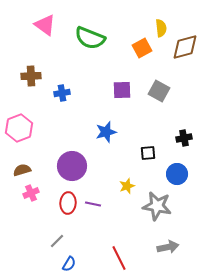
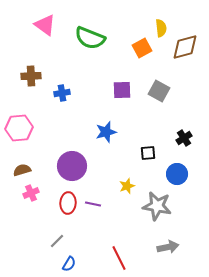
pink hexagon: rotated 16 degrees clockwise
black cross: rotated 21 degrees counterclockwise
